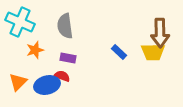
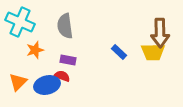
purple rectangle: moved 2 px down
